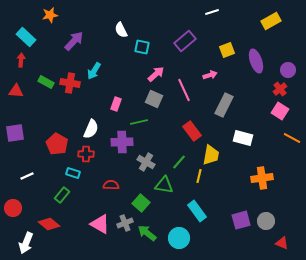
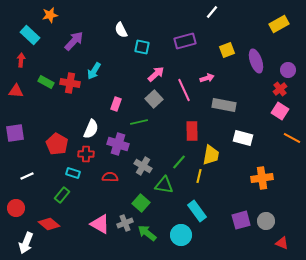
white line at (212, 12): rotated 32 degrees counterclockwise
yellow rectangle at (271, 21): moved 8 px right, 3 px down
cyan rectangle at (26, 37): moved 4 px right, 2 px up
purple rectangle at (185, 41): rotated 25 degrees clockwise
pink arrow at (210, 75): moved 3 px left, 3 px down
gray square at (154, 99): rotated 24 degrees clockwise
gray rectangle at (224, 105): rotated 75 degrees clockwise
red rectangle at (192, 131): rotated 36 degrees clockwise
purple cross at (122, 142): moved 4 px left, 2 px down; rotated 20 degrees clockwise
gray cross at (146, 162): moved 3 px left, 4 px down
red semicircle at (111, 185): moved 1 px left, 8 px up
red circle at (13, 208): moved 3 px right
cyan circle at (179, 238): moved 2 px right, 3 px up
